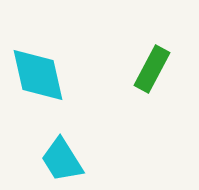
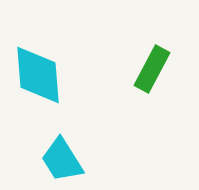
cyan diamond: rotated 8 degrees clockwise
